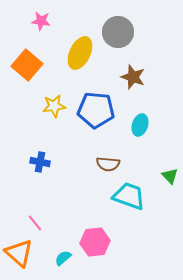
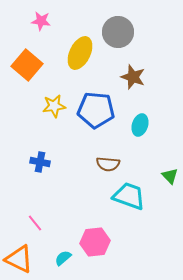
orange triangle: moved 6 px down; rotated 16 degrees counterclockwise
